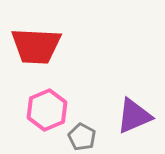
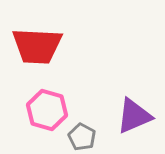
red trapezoid: moved 1 px right
pink hexagon: rotated 21 degrees counterclockwise
